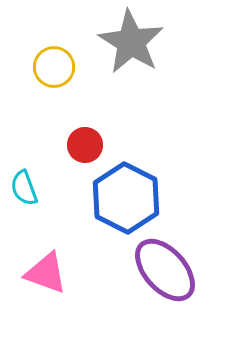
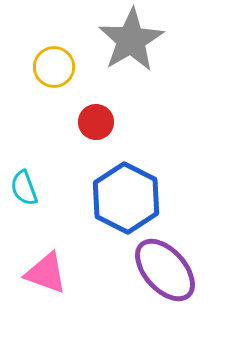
gray star: moved 2 px up; rotated 10 degrees clockwise
red circle: moved 11 px right, 23 px up
